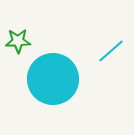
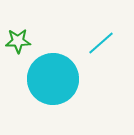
cyan line: moved 10 px left, 8 px up
